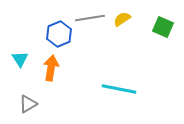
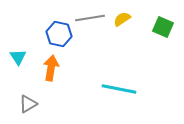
blue hexagon: rotated 25 degrees counterclockwise
cyan triangle: moved 2 px left, 2 px up
